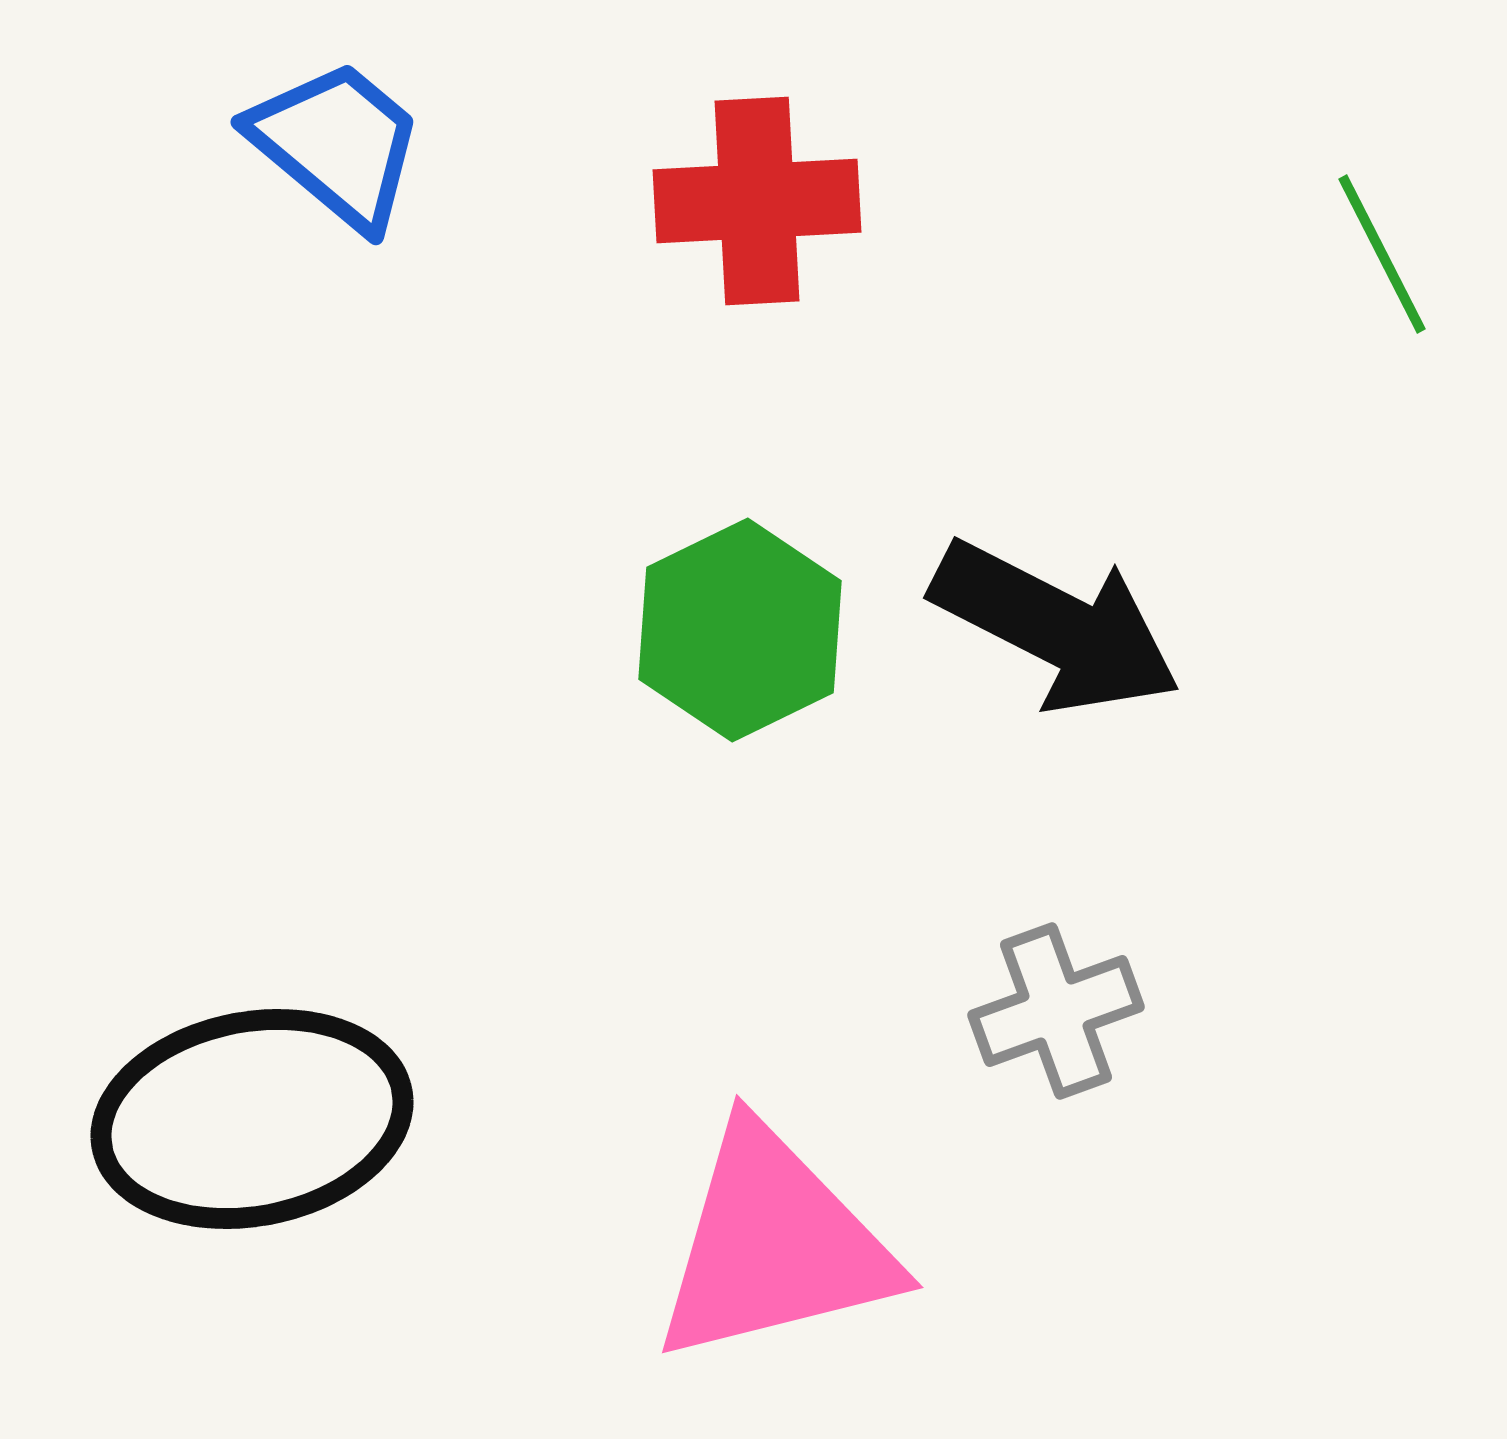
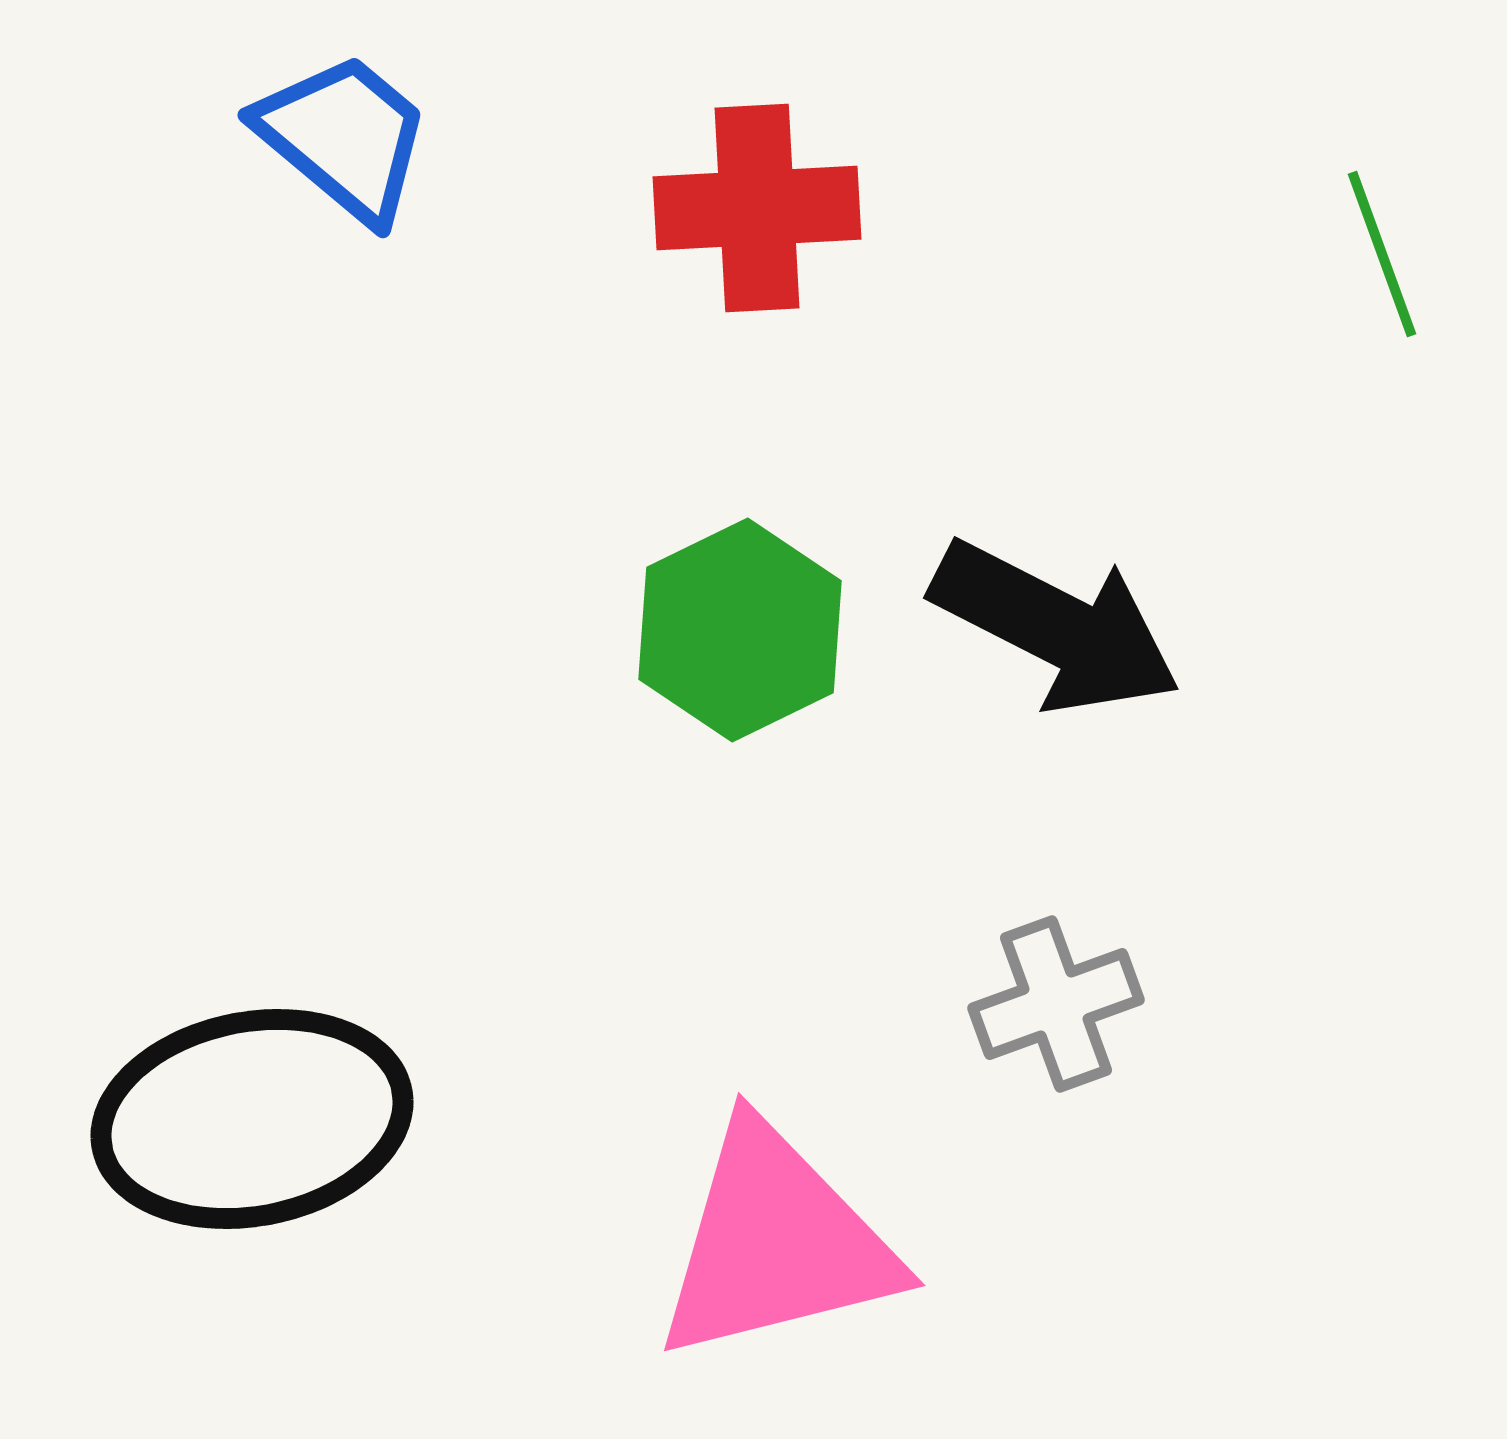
blue trapezoid: moved 7 px right, 7 px up
red cross: moved 7 px down
green line: rotated 7 degrees clockwise
gray cross: moved 7 px up
pink triangle: moved 2 px right, 2 px up
